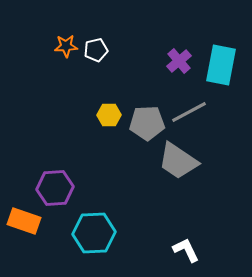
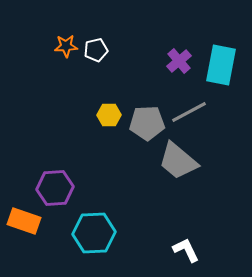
gray trapezoid: rotated 6 degrees clockwise
